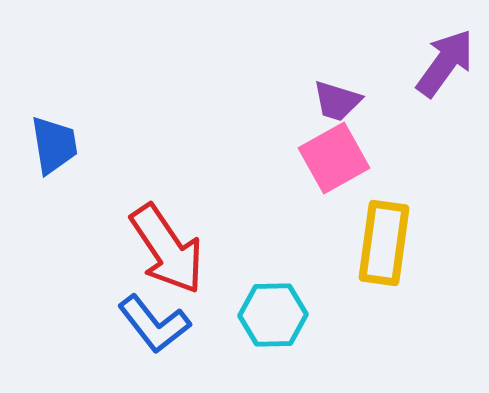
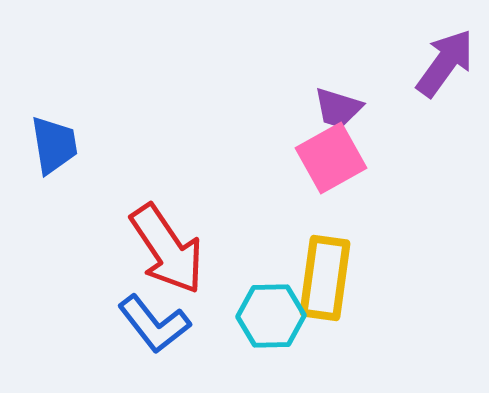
purple trapezoid: moved 1 px right, 7 px down
pink square: moved 3 px left
yellow rectangle: moved 59 px left, 35 px down
cyan hexagon: moved 2 px left, 1 px down
